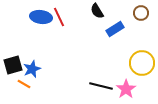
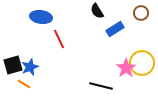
red line: moved 22 px down
blue star: moved 2 px left, 2 px up
pink star: moved 21 px up
